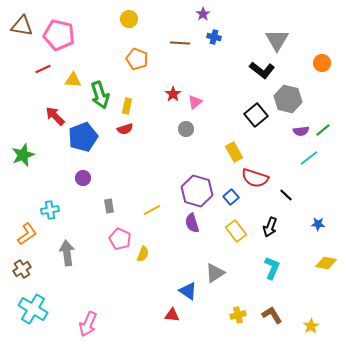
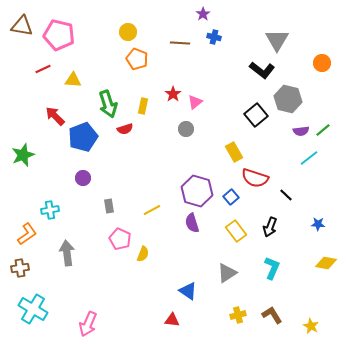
yellow circle at (129, 19): moved 1 px left, 13 px down
green arrow at (100, 95): moved 8 px right, 9 px down
yellow rectangle at (127, 106): moved 16 px right
brown cross at (22, 269): moved 2 px left, 1 px up; rotated 24 degrees clockwise
gray triangle at (215, 273): moved 12 px right
red triangle at (172, 315): moved 5 px down
yellow star at (311, 326): rotated 14 degrees counterclockwise
